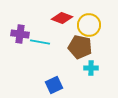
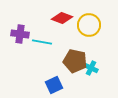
cyan line: moved 2 px right
brown pentagon: moved 5 px left, 14 px down
cyan cross: rotated 24 degrees clockwise
